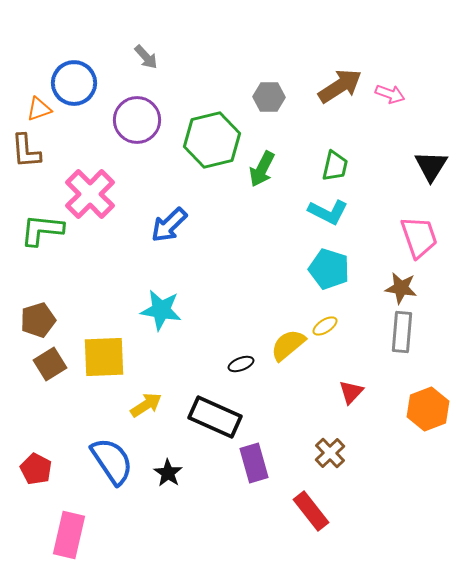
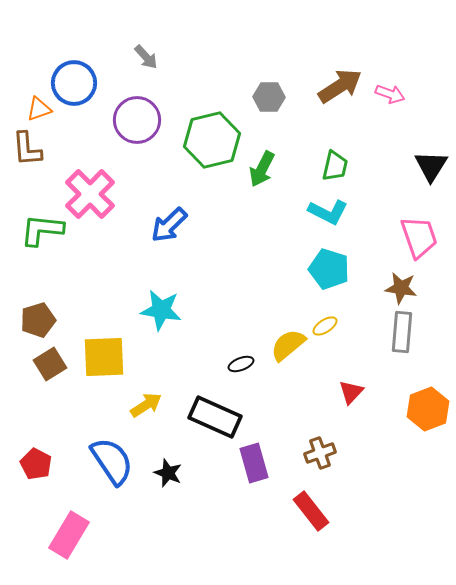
brown L-shape: moved 1 px right, 2 px up
brown cross: moved 10 px left; rotated 24 degrees clockwise
red pentagon: moved 5 px up
black star: rotated 12 degrees counterclockwise
pink rectangle: rotated 18 degrees clockwise
